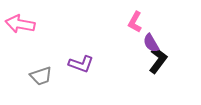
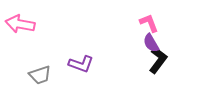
pink L-shape: moved 14 px right, 1 px down; rotated 130 degrees clockwise
gray trapezoid: moved 1 px left, 1 px up
